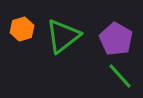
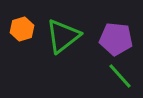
purple pentagon: rotated 24 degrees counterclockwise
